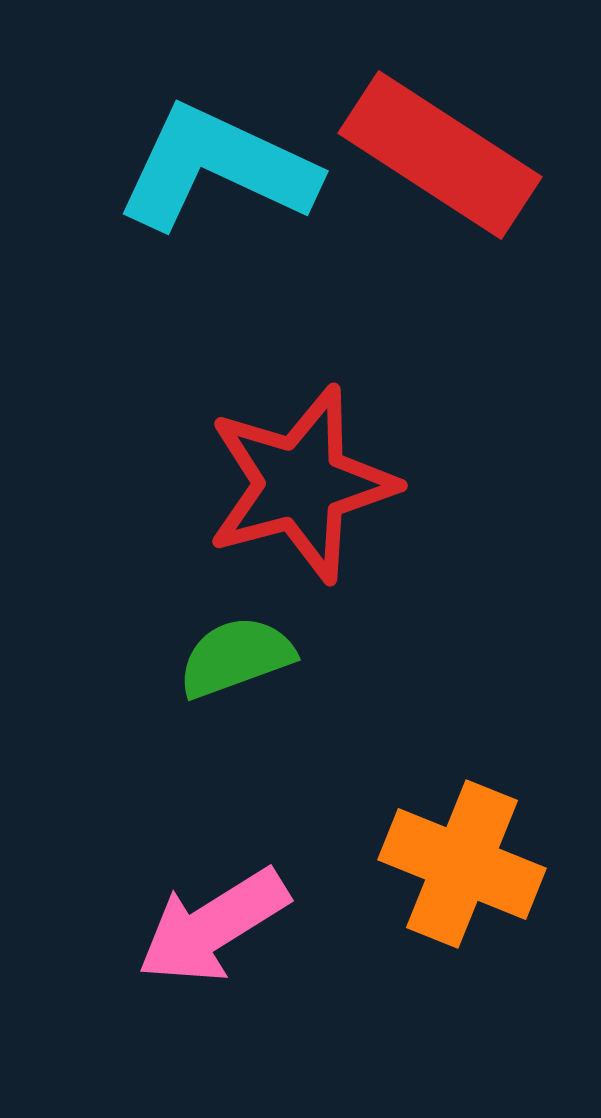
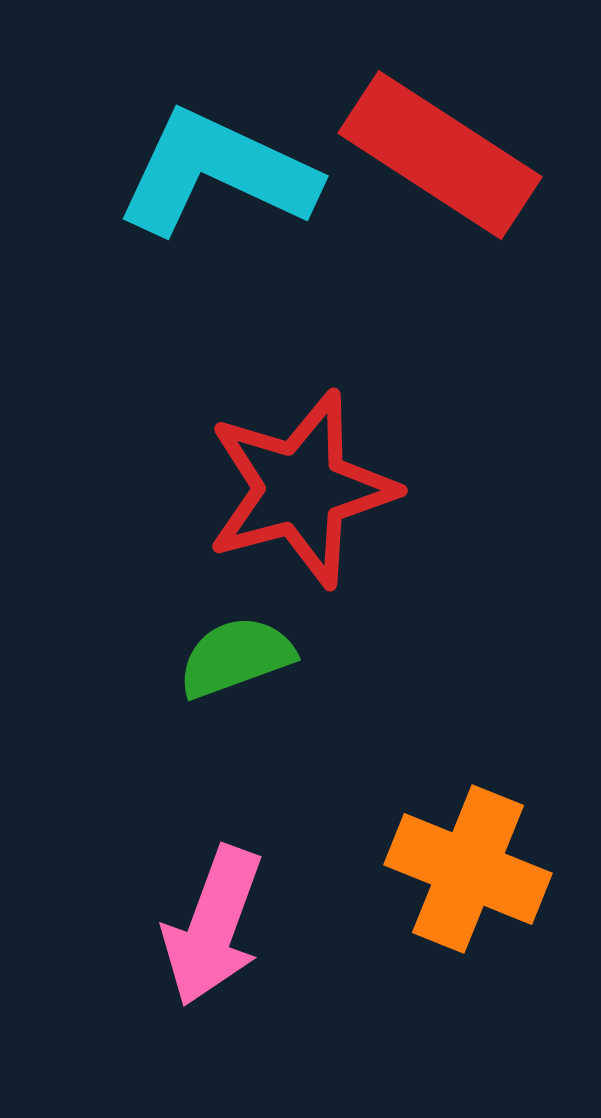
cyan L-shape: moved 5 px down
red star: moved 5 px down
orange cross: moved 6 px right, 5 px down
pink arrow: rotated 38 degrees counterclockwise
